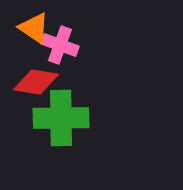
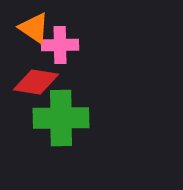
pink cross: rotated 21 degrees counterclockwise
